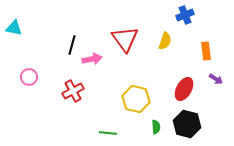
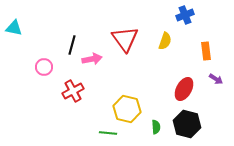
pink circle: moved 15 px right, 10 px up
yellow hexagon: moved 9 px left, 10 px down
